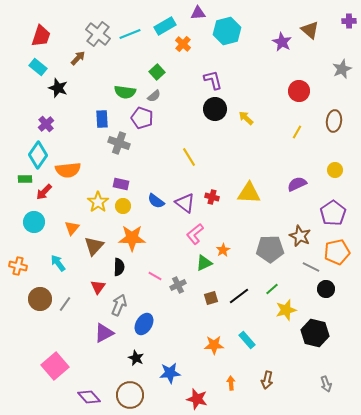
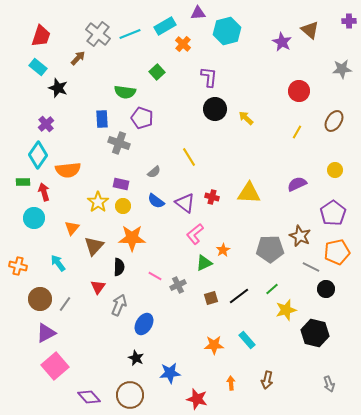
gray star at (342, 69): rotated 18 degrees clockwise
purple L-shape at (213, 80): moved 4 px left, 3 px up; rotated 20 degrees clockwise
gray semicircle at (154, 96): moved 76 px down
brown ellipse at (334, 121): rotated 25 degrees clockwise
green rectangle at (25, 179): moved 2 px left, 3 px down
red arrow at (44, 192): rotated 120 degrees clockwise
cyan circle at (34, 222): moved 4 px up
purple triangle at (104, 333): moved 58 px left
gray arrow at (326, 384): moved 3 px right
